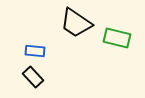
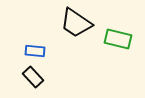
green rectangle: moved 1 px right, 1 px down
